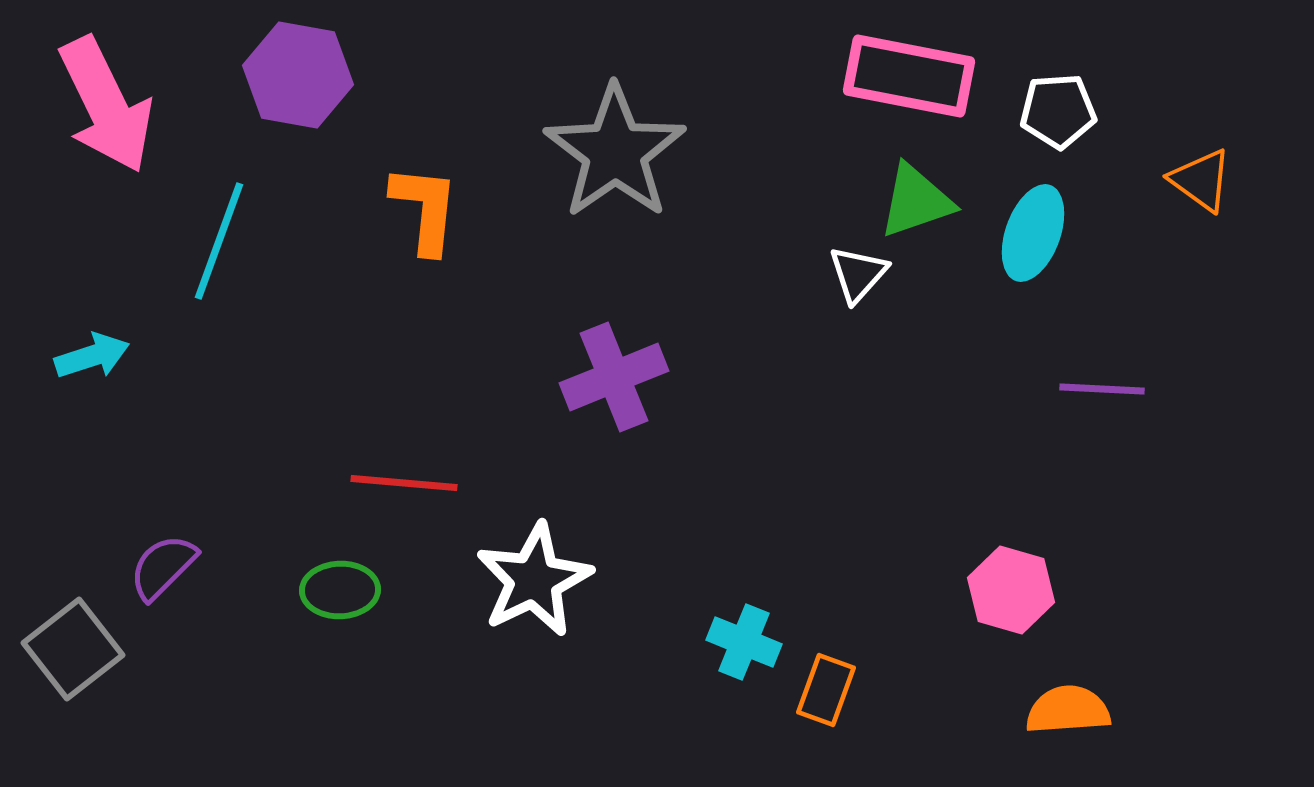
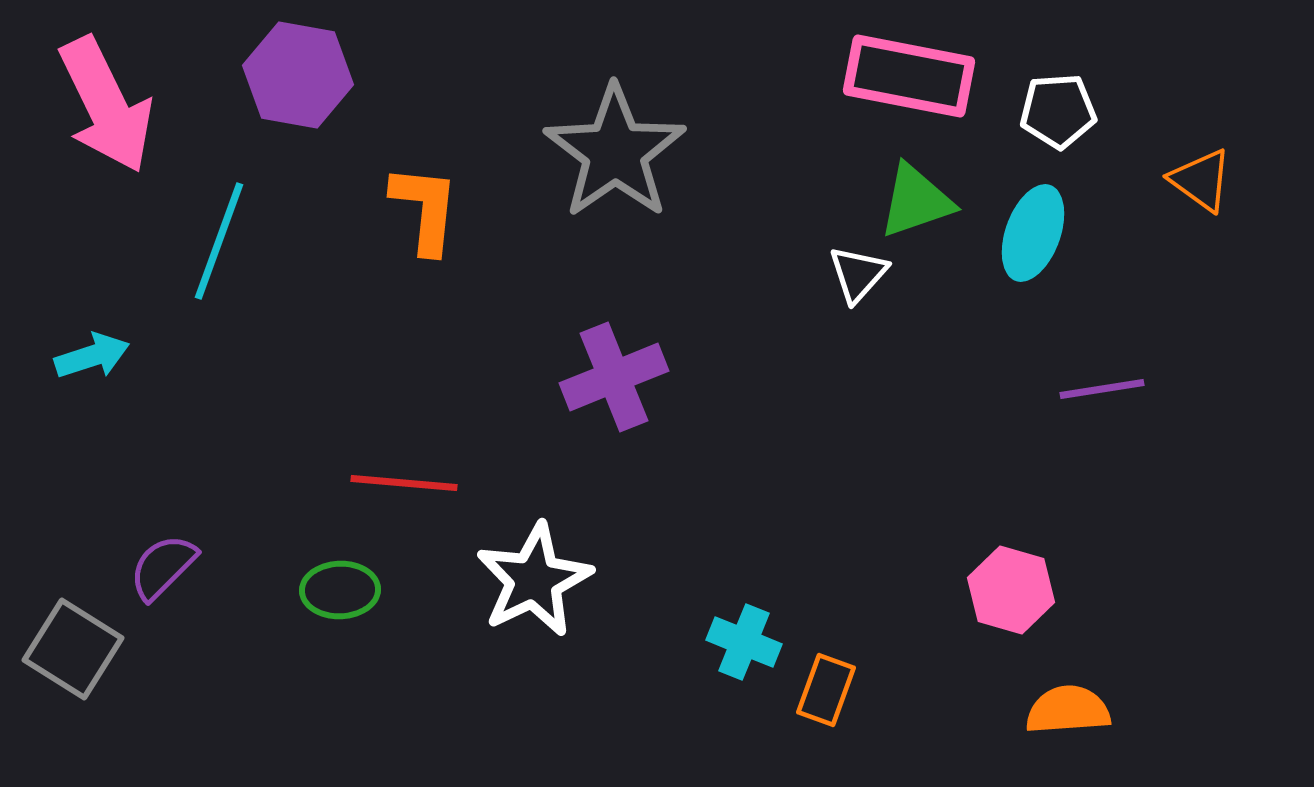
purple line: rotated 12 degrees counterclockwise
gray square: rotated 20 degrees counterclockwise
